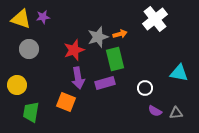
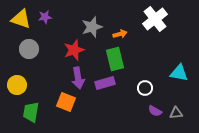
purple star: moved 2 px right
gray star: moved 6 px left, 10 px up
